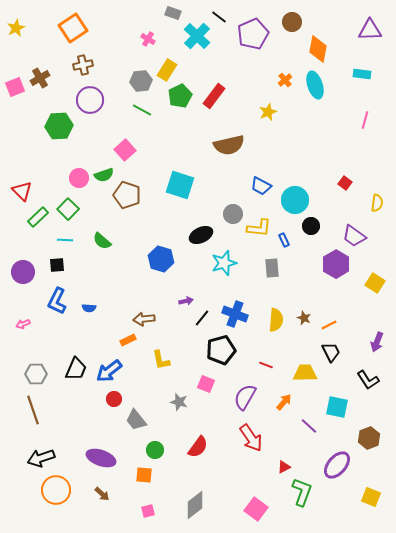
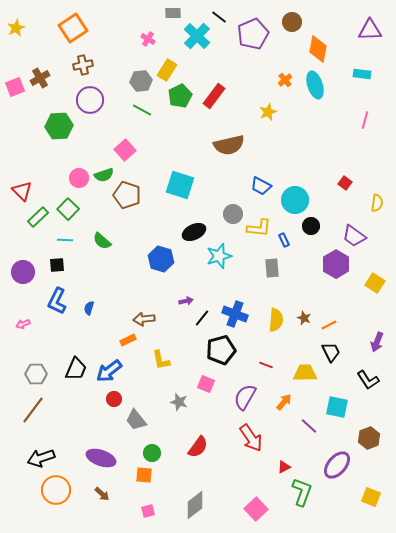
gray rectangle at (173, 13): rotated 21 degrees counterclockwise
black ellipse at (201, 235): moved 7 px left, 3 px up
cyan star at (224, 263): moved 5 px left, 7 px up
blue semicircle at (89, 308): rotated 104 degrees clockwise
brown line at (33, 410): rotated 56 degrees clockwise
green circle at (155, 450): moved 3 px left, 3 px down
pink square at (256, 509): rotated 10 degrees clockwise
